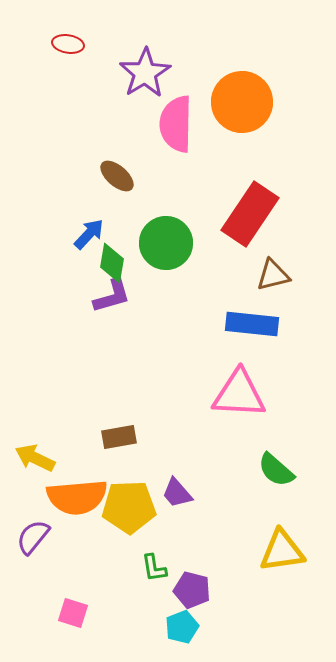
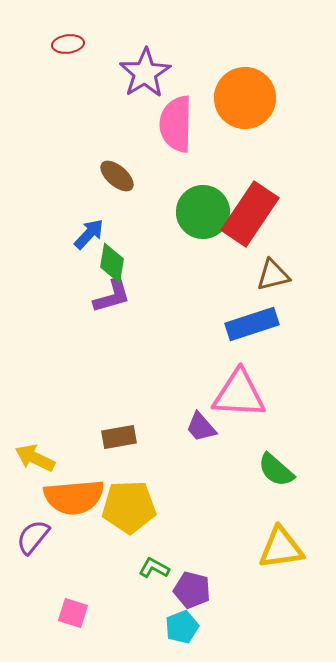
red ellipse: rotated 16 degrees counterclockwise
orange circle: moved 3 px right, 4 px up
green circle: moved 37 px right, 31 px up
blue rectangle: rotated 24 degrees counterclockwise
purple trapezoid: moved 24 px right, 66 px up
orange semicircle: moved 3 px left
yellow triangle: moved 1 px left, 3 px up
green L-shape: rotated 128 degrees clockwise
